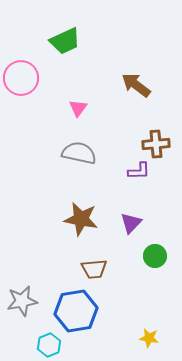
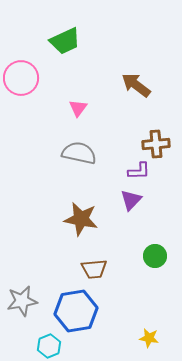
purple triangle: moved 23 px up
cyan hexagon: moved 1 px down
